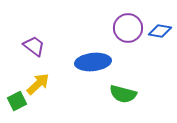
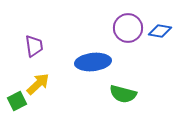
purple trapezoid: rotated 45 degrees clockwise
